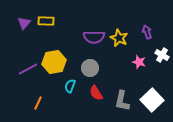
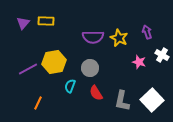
purple triangle: moved 1 px left
purple semicircle: moved 1 px left
